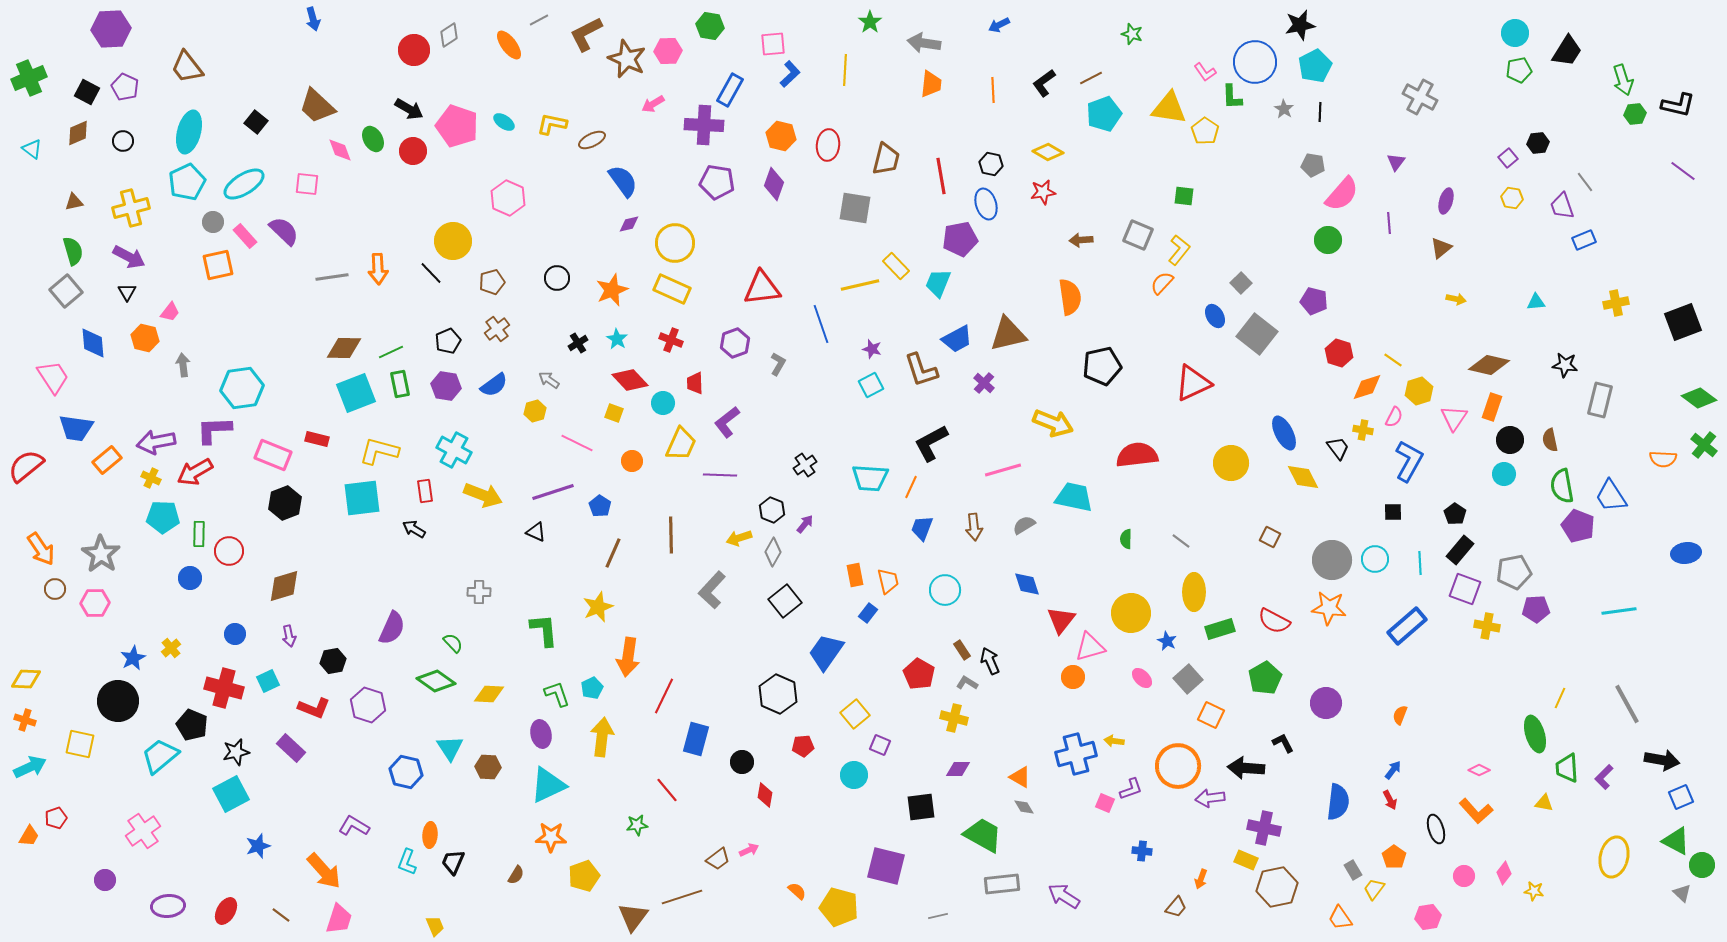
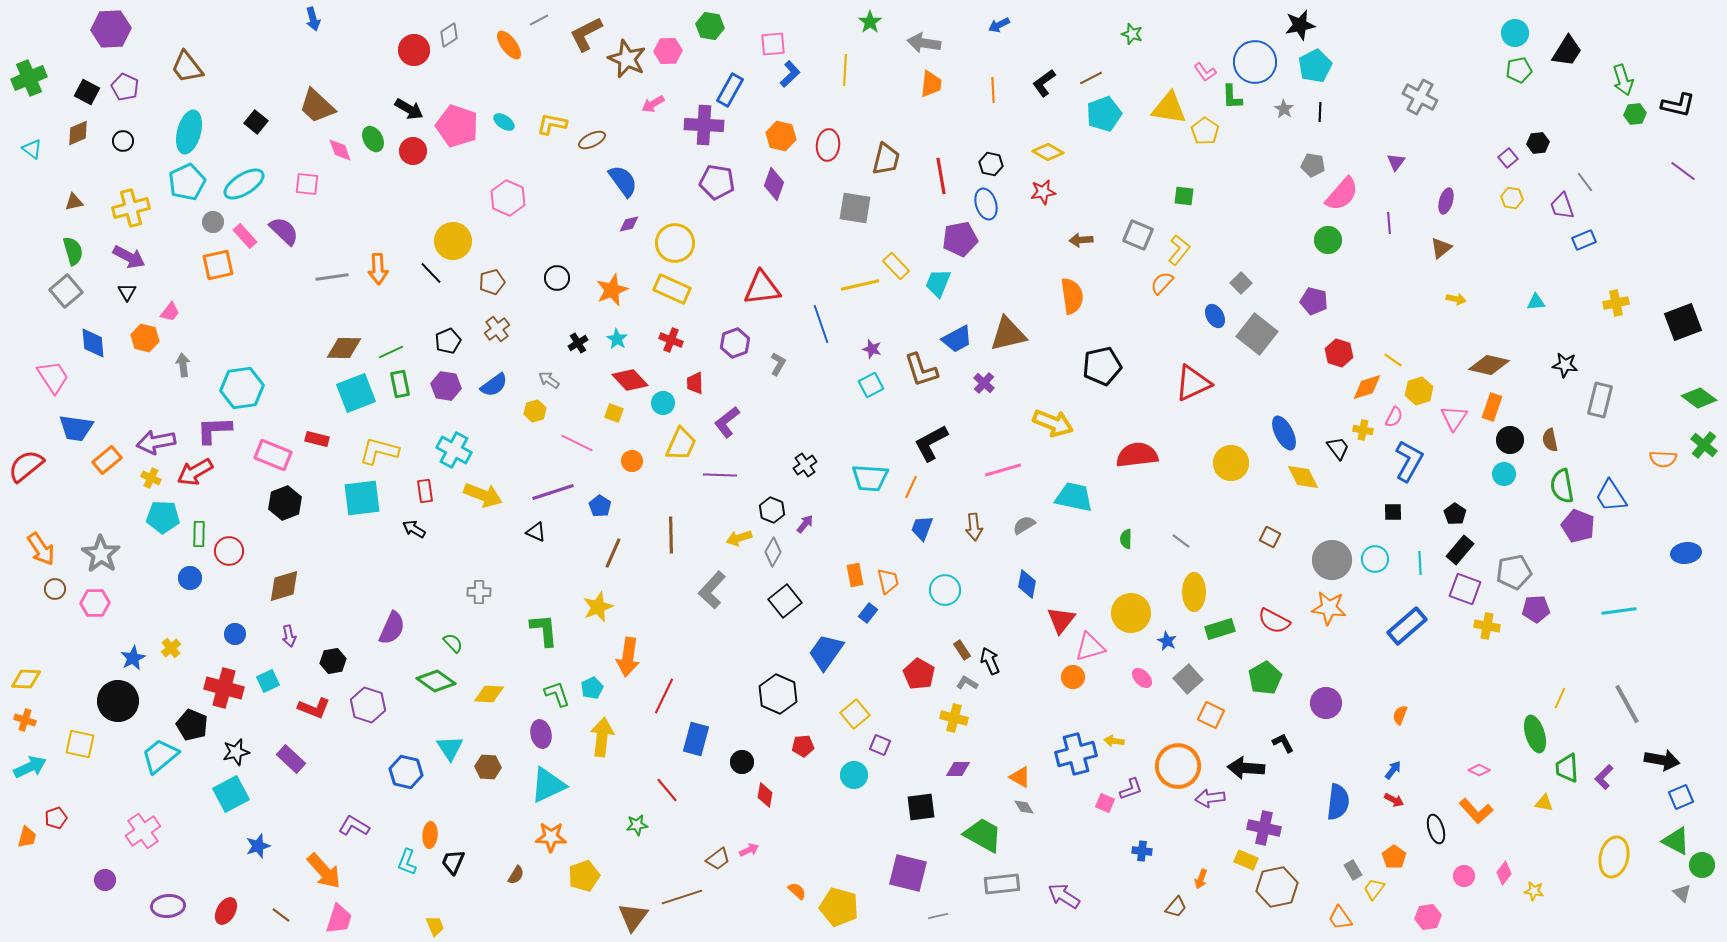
orange semicircle at (1070, 297): moved 2 px right, 1 px up
blue diamond at (1027, 584): rotated 28 degrees clockwise
purple rectangle at (291, 748): moved 11 px down
red arrow at (1390, 800): moved 4 px right; rotated 36 degrees counterclockwise
orange trapezoid at (29, 836): moved 2 px left, 1 px down; rotated 15 degrees counterclockwise
purple square at (886, 866): moved 22 px right, 7 px down
